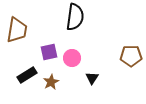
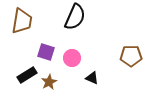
black semicircle: rotated 16 degrees clockwise
brown trapezoid: moved 5 px right, 9 px up
purple square: moved 3 px left; rotated 30 degrees clockwise
black triangle: rotated 40 degrees counterclockwise
brown star: moved 2 px left
